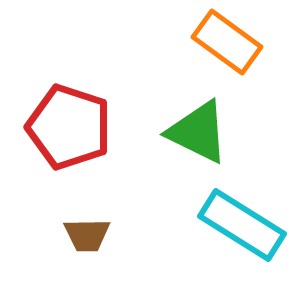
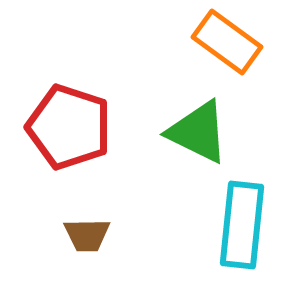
cyan rectangle: rotated 64 degrees clockwise
